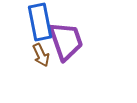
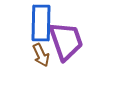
blue rectangle: moved 1 px right, 1 px down; rotated 12 degrees clockwise
